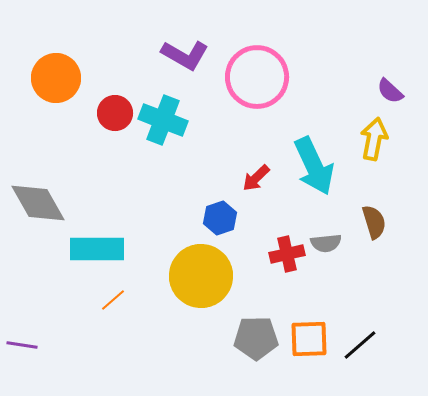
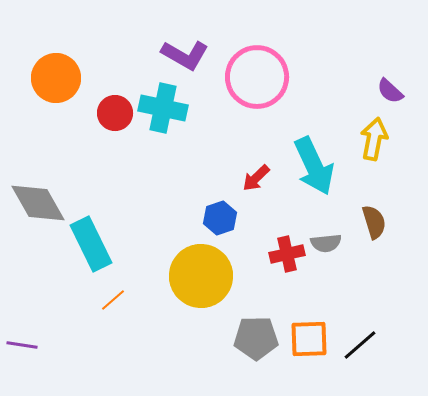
cyan cross: moved 12 px up; rotated 9 degrees counterclockwise
cyan rectangle: moved 6 px left, 5 px up; rotated 64 degrees clockwise
